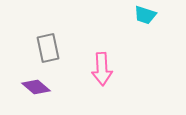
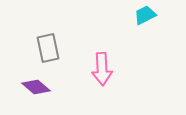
cyan trapezoid: rotated 135 degrees clockwise
